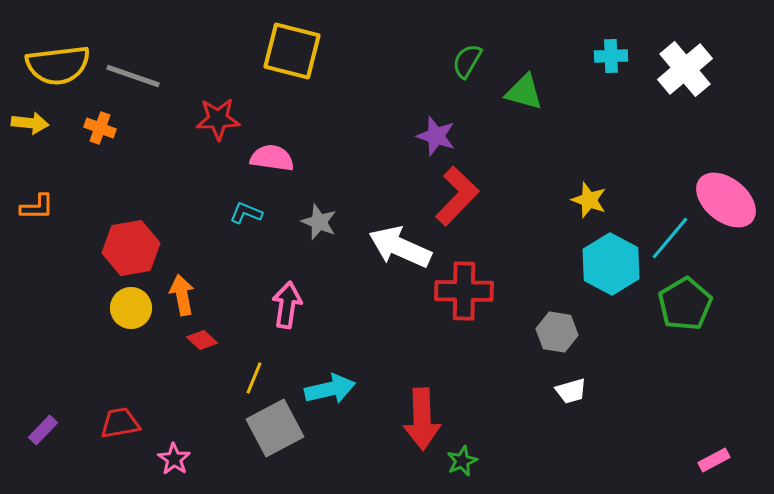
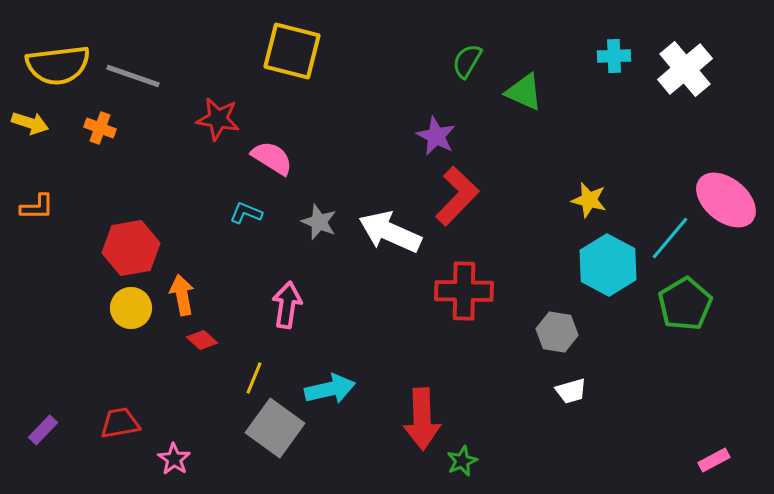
cyan cross: moved 3 px right
green triangle: rotated 9 degrees clockwise
red star: rotated 12 degrees clockwise
yellow arrow: rotated 12 degrees clockwise
purple star: rotated 9 degrees clockwise
pink semicircle: rotated 24 degrees clockwise
yellow star: rotated 6 degrees counterclockwise
white arrow: moved 10 px left, 15 px up
cyan hexagon: moved 3 px left, 1 px down
gray square: rotated 26 degrees counterclockwise
